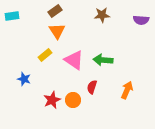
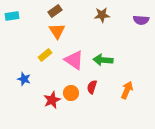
orange circle: moved 2 px left, 7 px up
